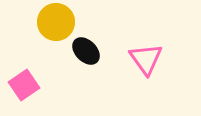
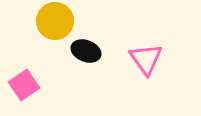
yellow circle: moved 1 px left, 1 px up
black ellipse: rotated 24 degrees counterclockwise
